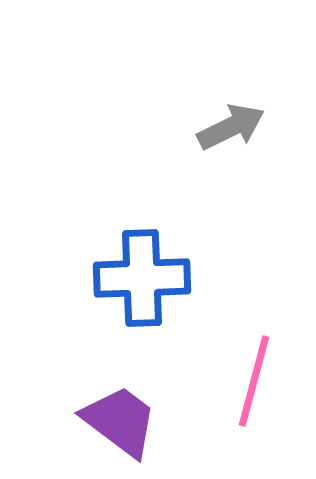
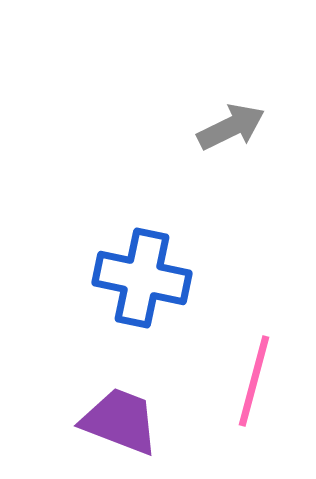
blue cross: rotated 14 degrees clockwise
purple trapezoid: rotated 16 degrees counterclockwise
